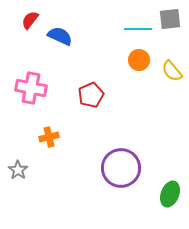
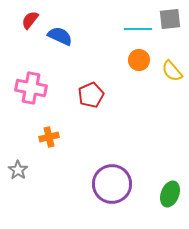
purple circle: moved 9 px left, 16 px down
